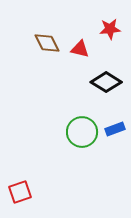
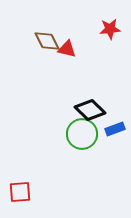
brown diamond: moved 2 px up
red triangle: moved 13 px left
black diamond: moved 16 px left, 28 px down; rotated 12 degrees clockwise
green circle: moved 2 px down
red square: rotated 15 degrees clockwise
